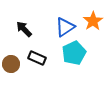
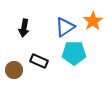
black arrow: moved 1 px up; rotated 126 degrees counterclockwise
cyan pentagon: rotated 25 degrees clockwise
black rectangle: moved 2 px right, 3 px down
brown circle: moved 3 px right, 6 px down
